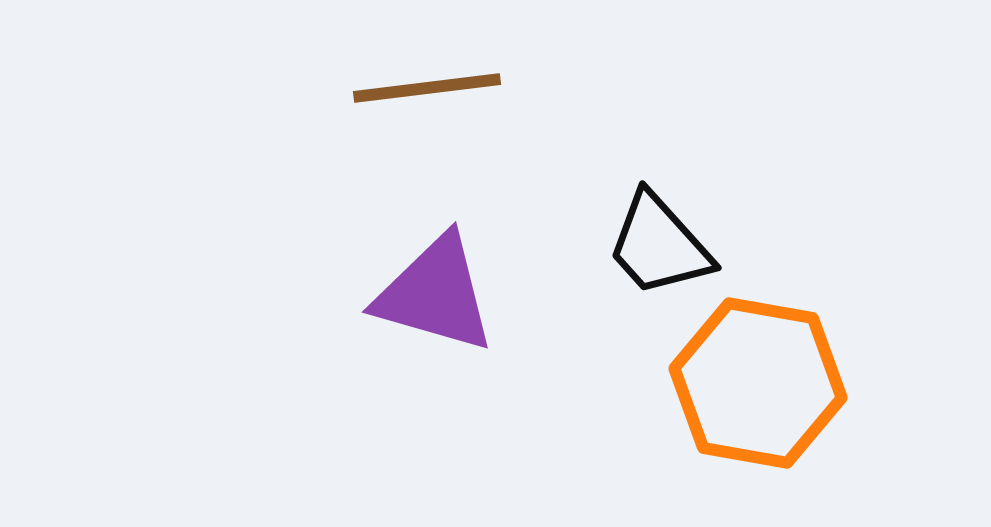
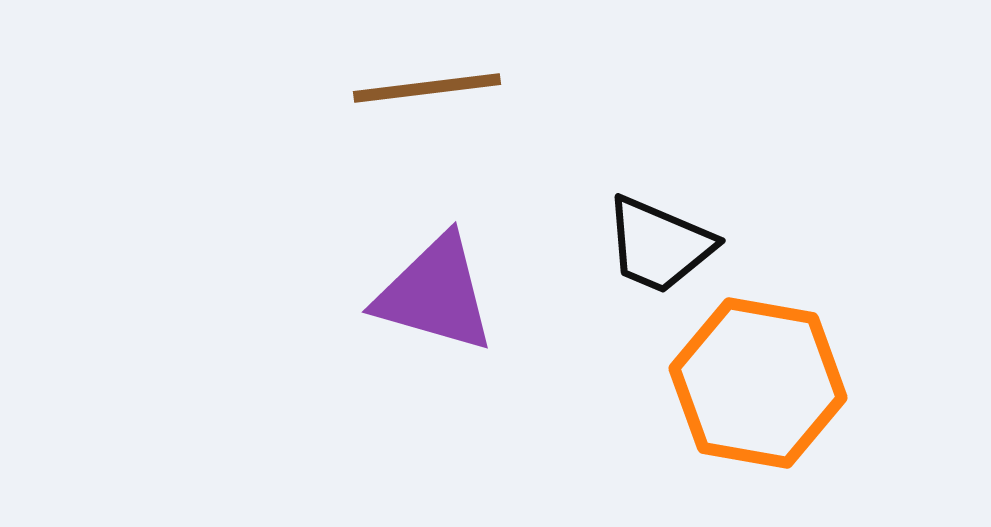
black trapezoid: rotated 25 degrees counterclockwise
